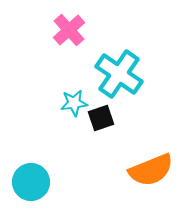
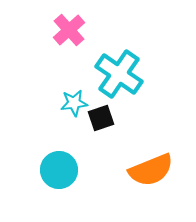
cyan circle: moved 28 px right, 12 px up
